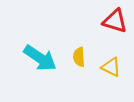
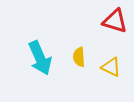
cyan arrow: rotated 32 degrees clockwise
